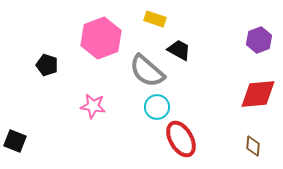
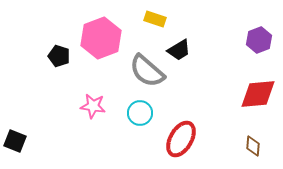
black trapezoid: rotated 120 degrees clockwise
black pentagon: moved 12 px right, 9 px up
cyan circle: moved 17 px left, 6 px down
red ellipse: rotated 60 degrees clockwise
